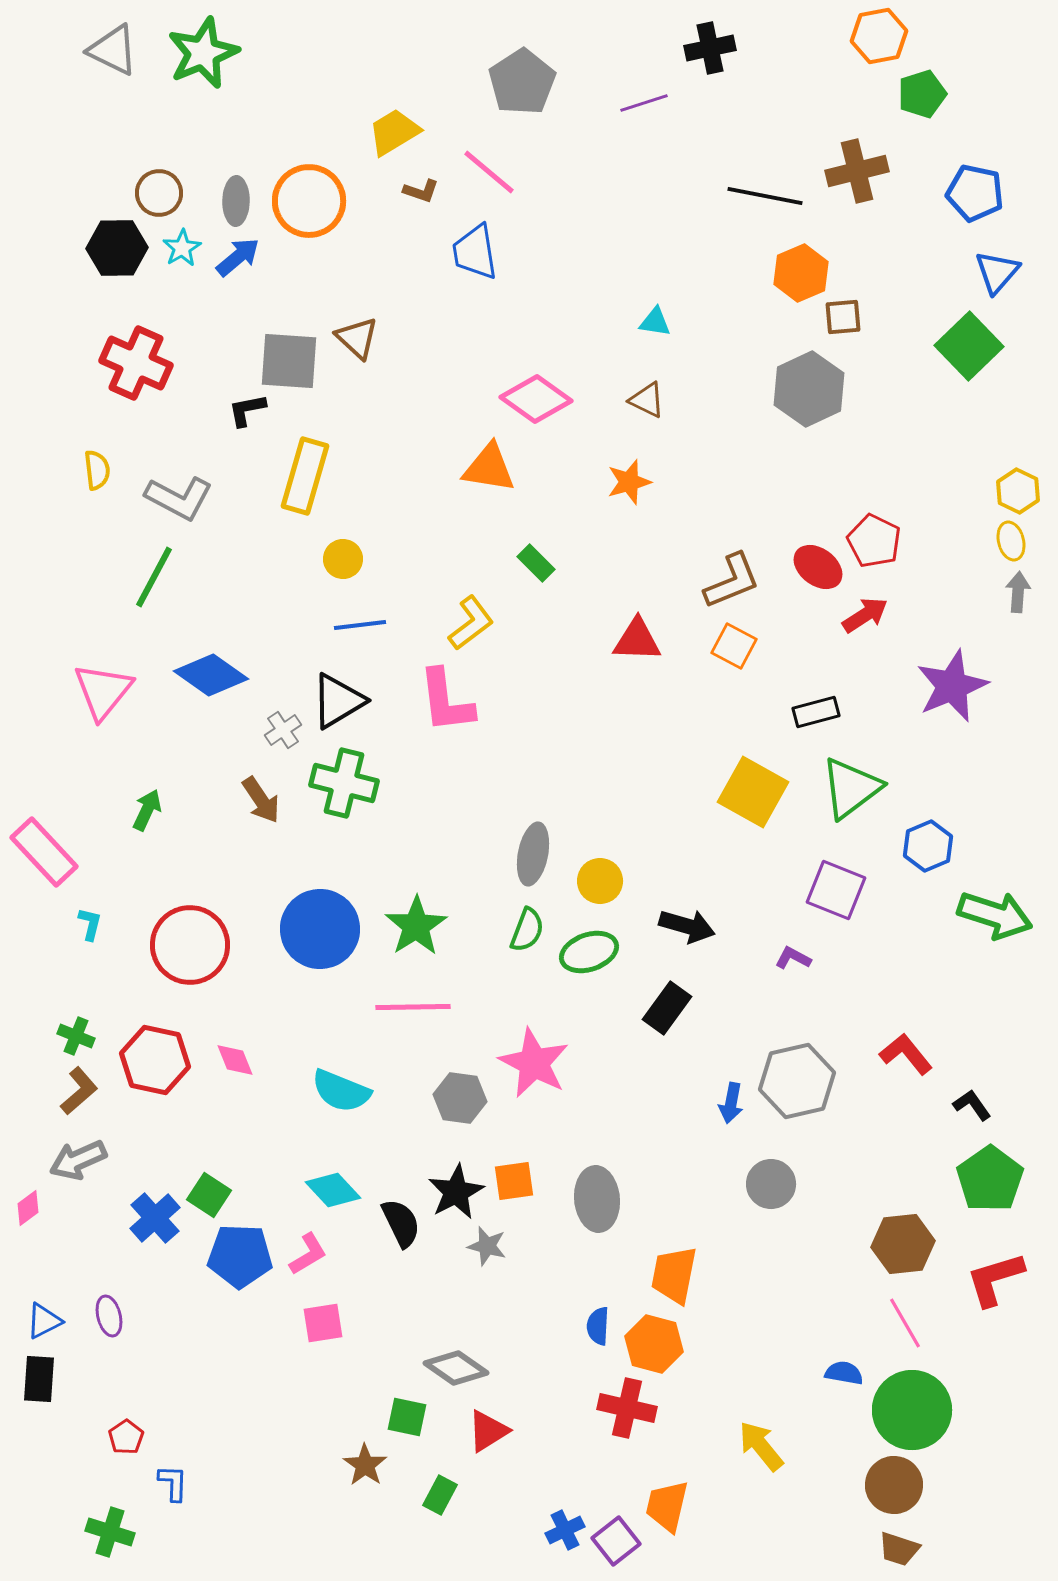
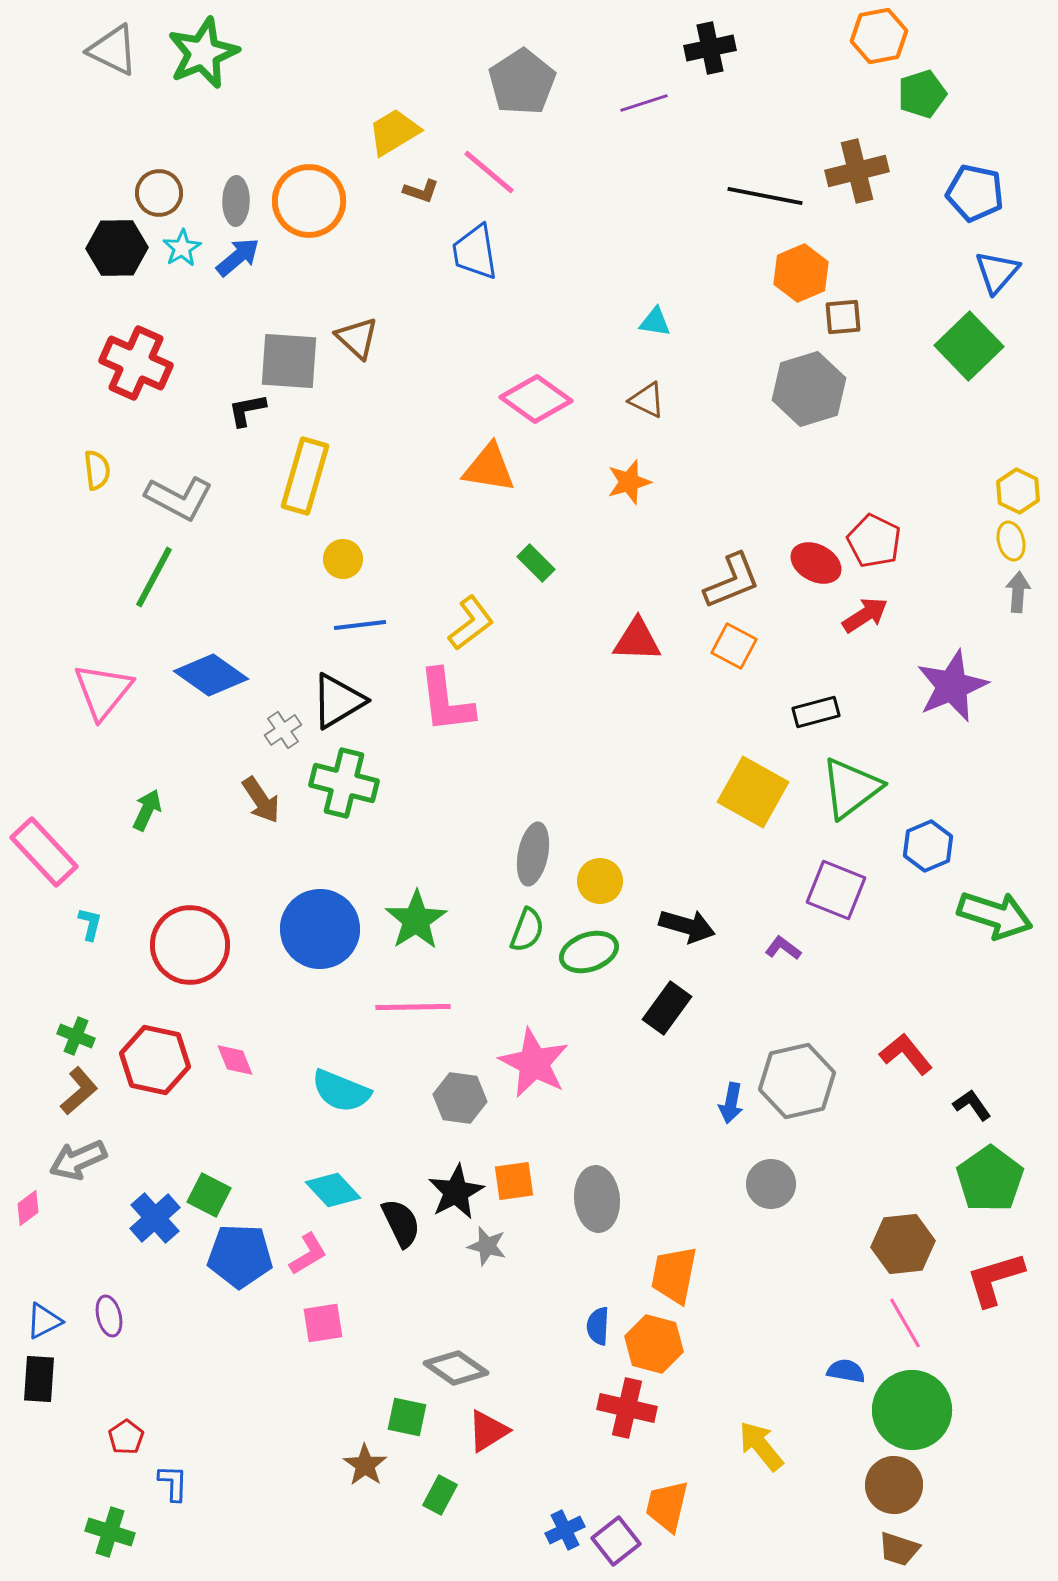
gray hexagon at (809, 389): rotated 8 degrees clockwise
red ellipse at (818, 567): moved 2 px left, 4 px up; rotated 9 degrees counterclockwise
green star at (416, 926): moved 6 px up
purple L-shape at (793, 958): moved 10 px left, 10 px up; rotated 9 degrees clockwise
green square at (209, 1195): rotated 6 degrees counterclockwise
blue semicircle at (844, 1373): moved 2 px right, 2 px up
